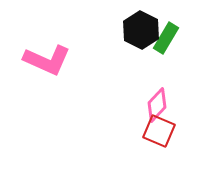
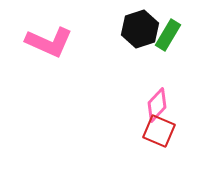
black hexagon: moved 1 px left, 1 px up; rotated 15 degrees clockwise
green rectangle: moved 2 px right, 3 px up
pink L-shape: moved 2 px right, 18 px up
